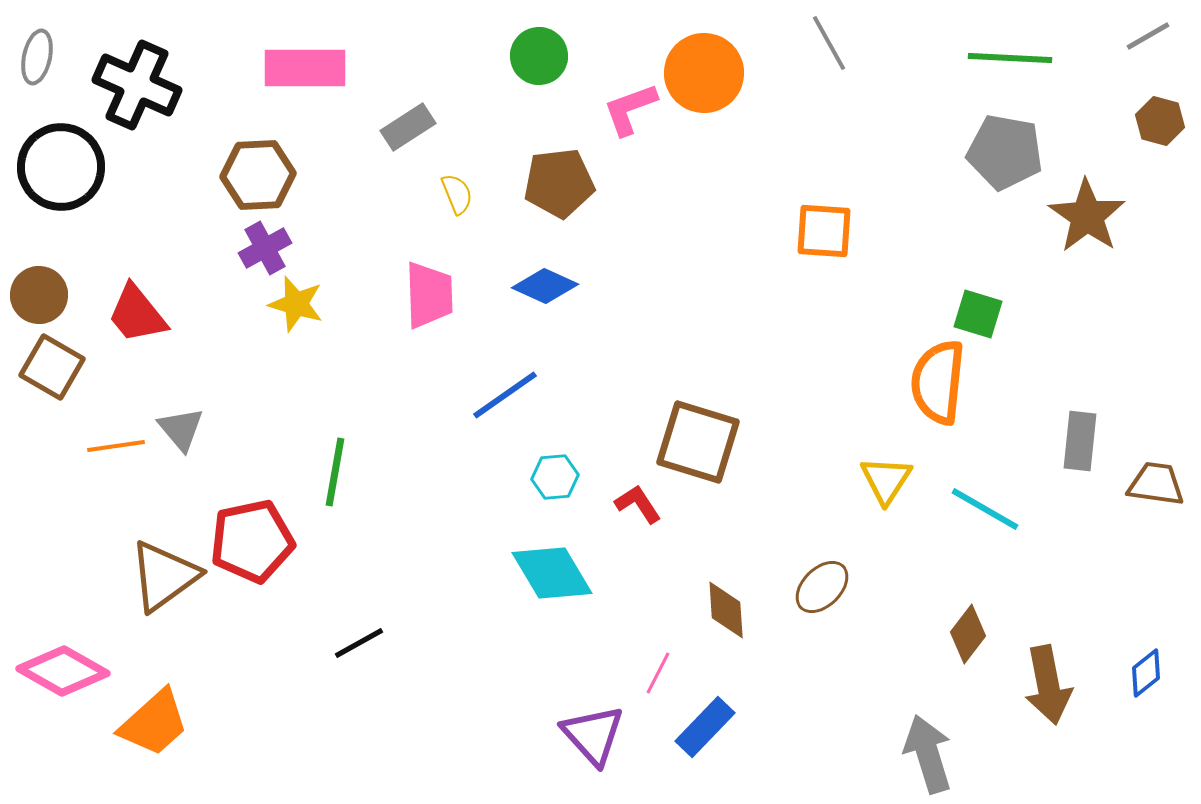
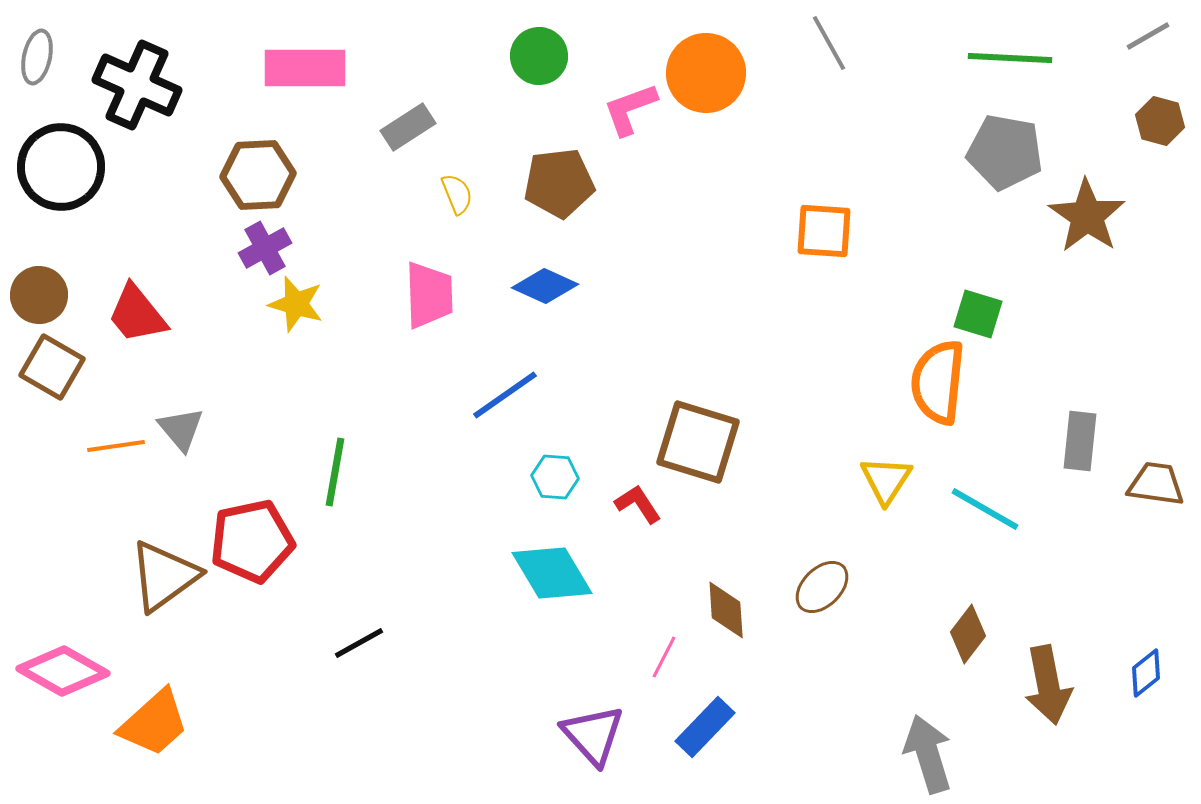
orange circle at (704, 73): moved 2 px right
cyan hexagon at (555, 477): rotated 9 degrees clockwise
pink line at (658, 673): moved 6 px right, 16 px up
